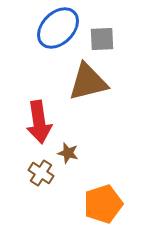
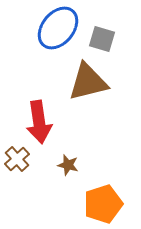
blue ellipse: rotated 6 degrees counterclockwise
gray square: rotated 20 degrees clockwise
brown star: moved 12 px down
brown cross: moved 24 px left, 14 px up; rotated 15 degrees clockwise
